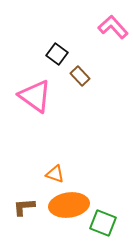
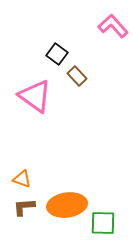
pink L-shape: moved 1 px up
brown rectangle: moved 3 px left
orange triangle: moved 33 px left, 5 px down
orange ellipse: moved 2 px left
green square: rotated 20 degrees counterclockwise
